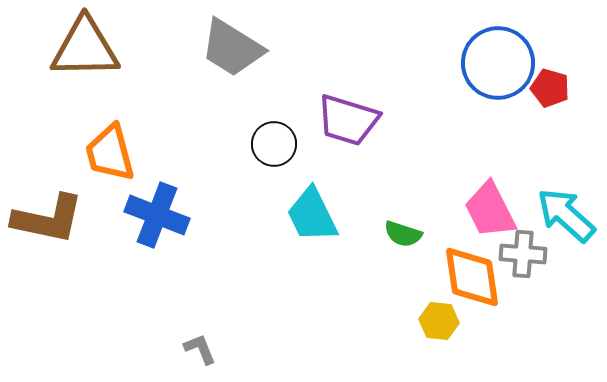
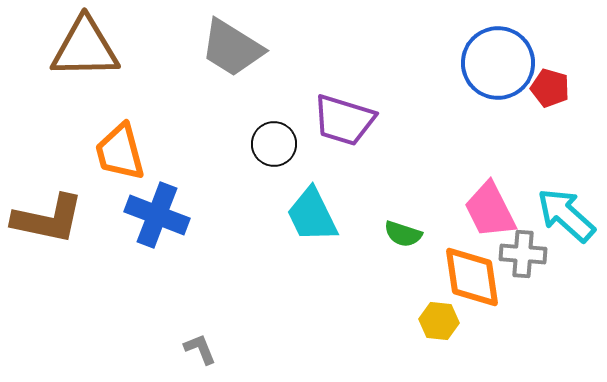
purple trapezoid: moved 4 px left
orange trapezoid: moved 10 px right, 1 px up
